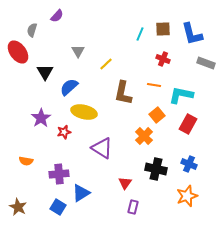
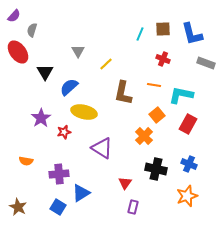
purple semicircle: moved 43 px left
